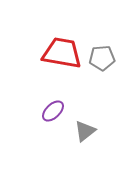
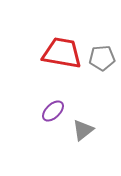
gray triangle: moved 2 px left, 1 px up
